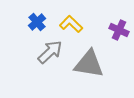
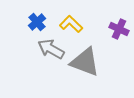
purple cross: moved 1 px up
gray arrow: moved 1 px right, 3 px up; rotated 108 degrees counterclockwise
gray triangle: moved 4 px left, 2 px up; rotated 12 degrees clockwise
